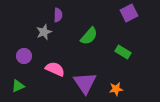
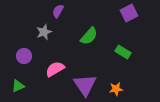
purple semicircle: moved 4 px up; rotated 152 degrees counterclockwise
pink semicircle: rotated 54 degrees counterclockwise
purple triangle: moved 2 px down
